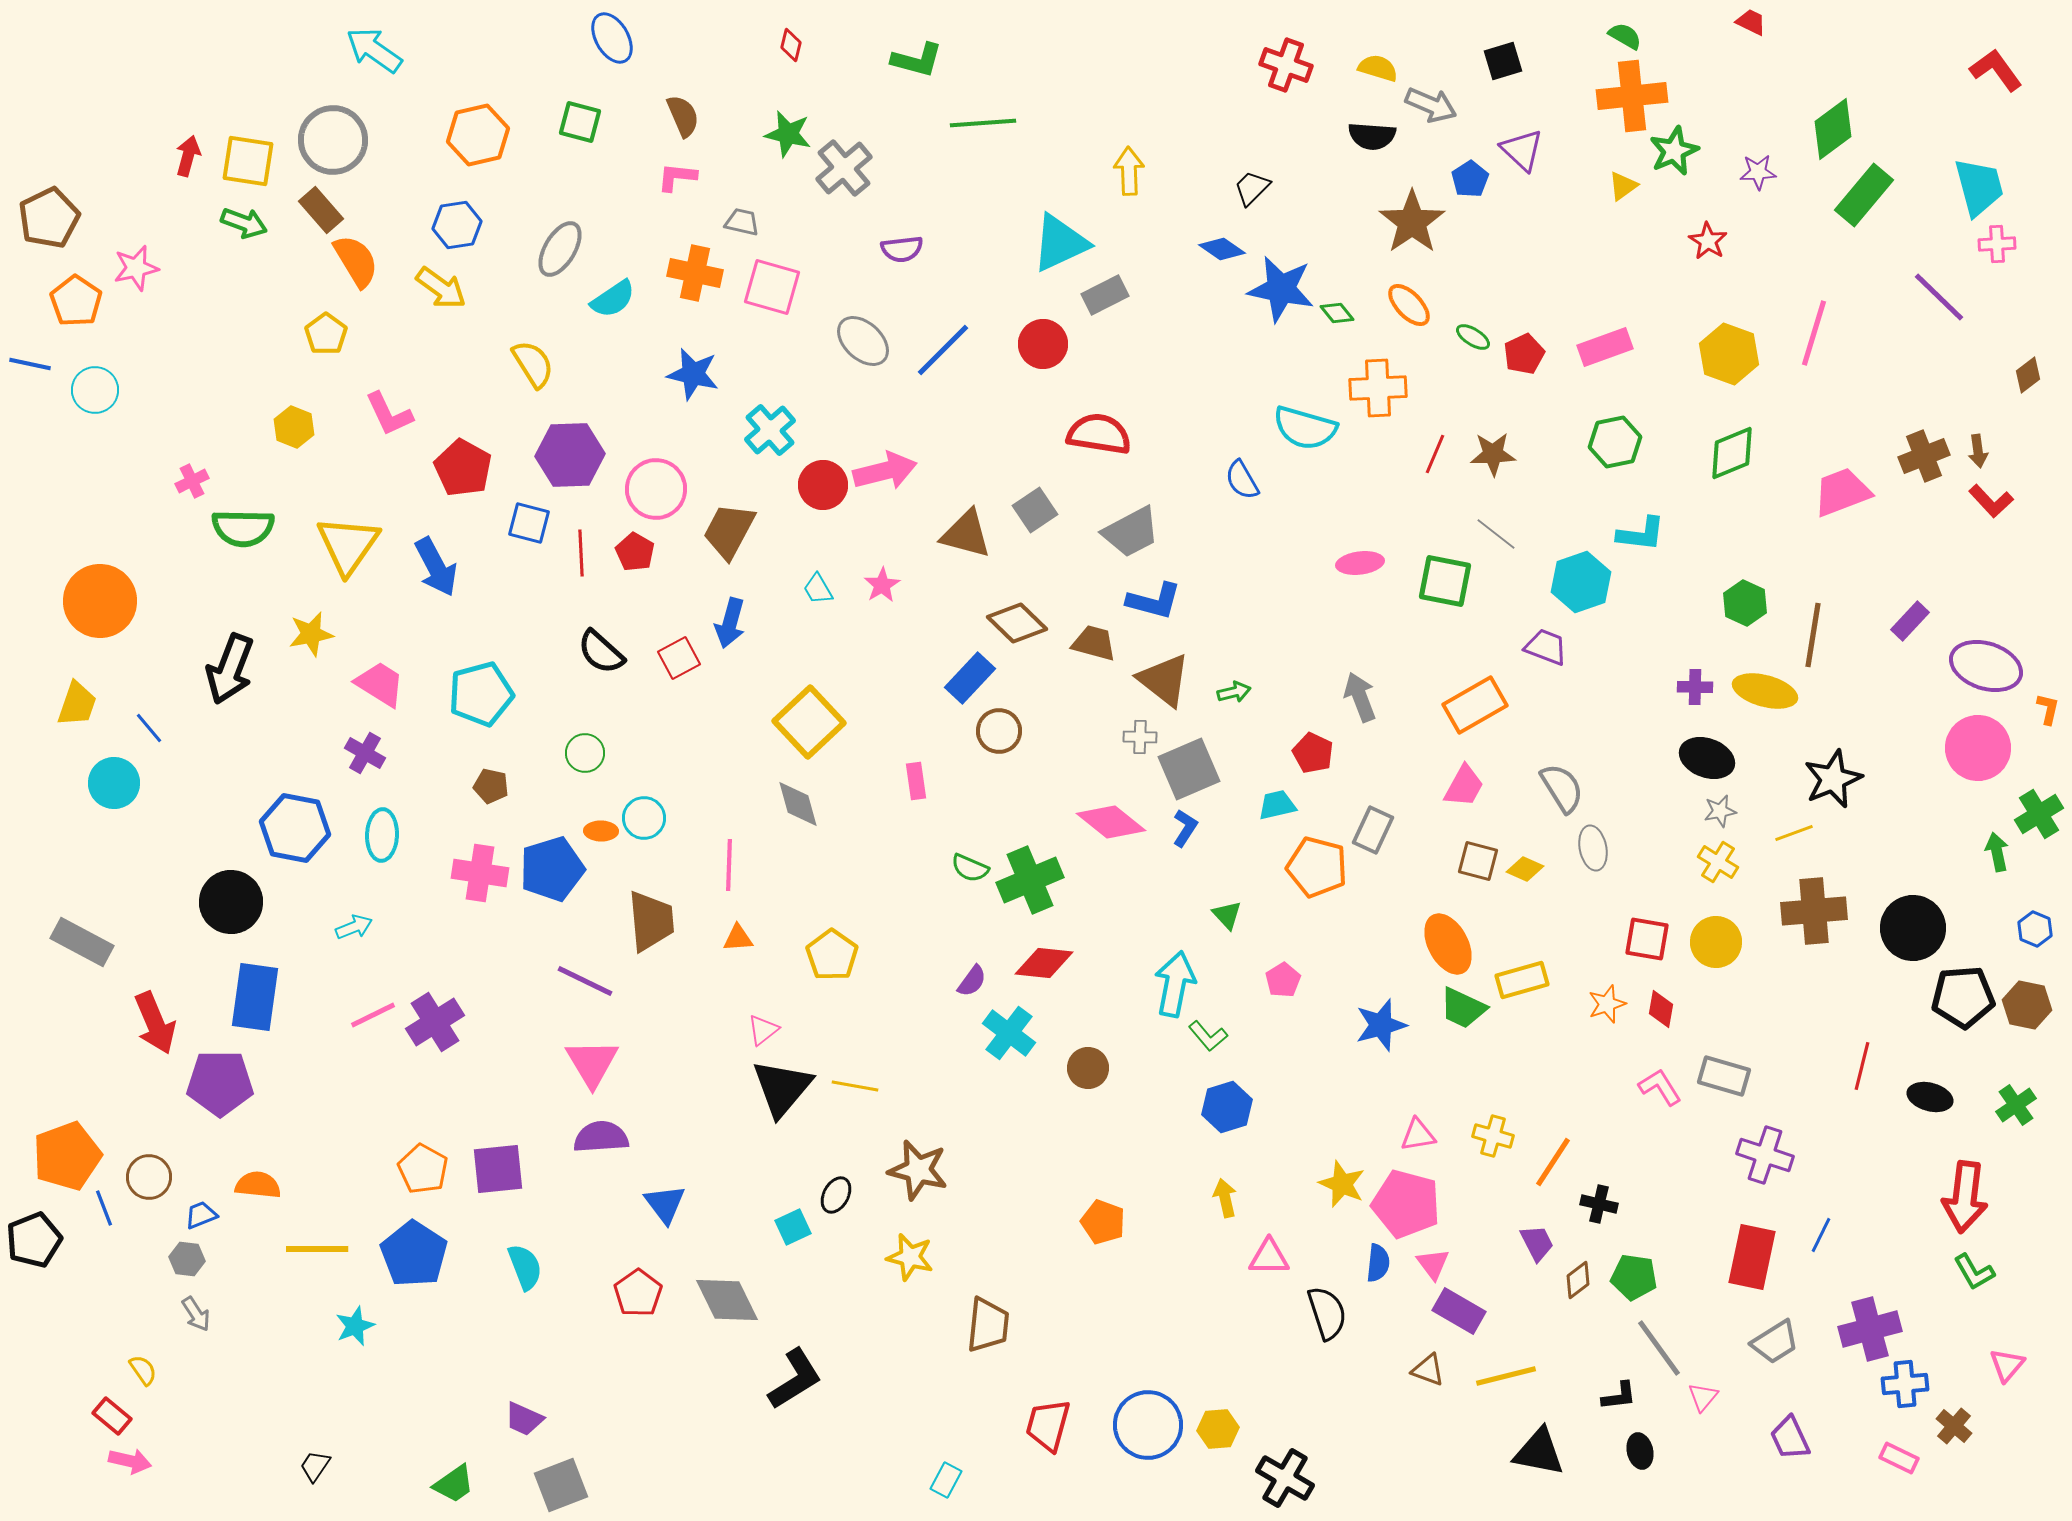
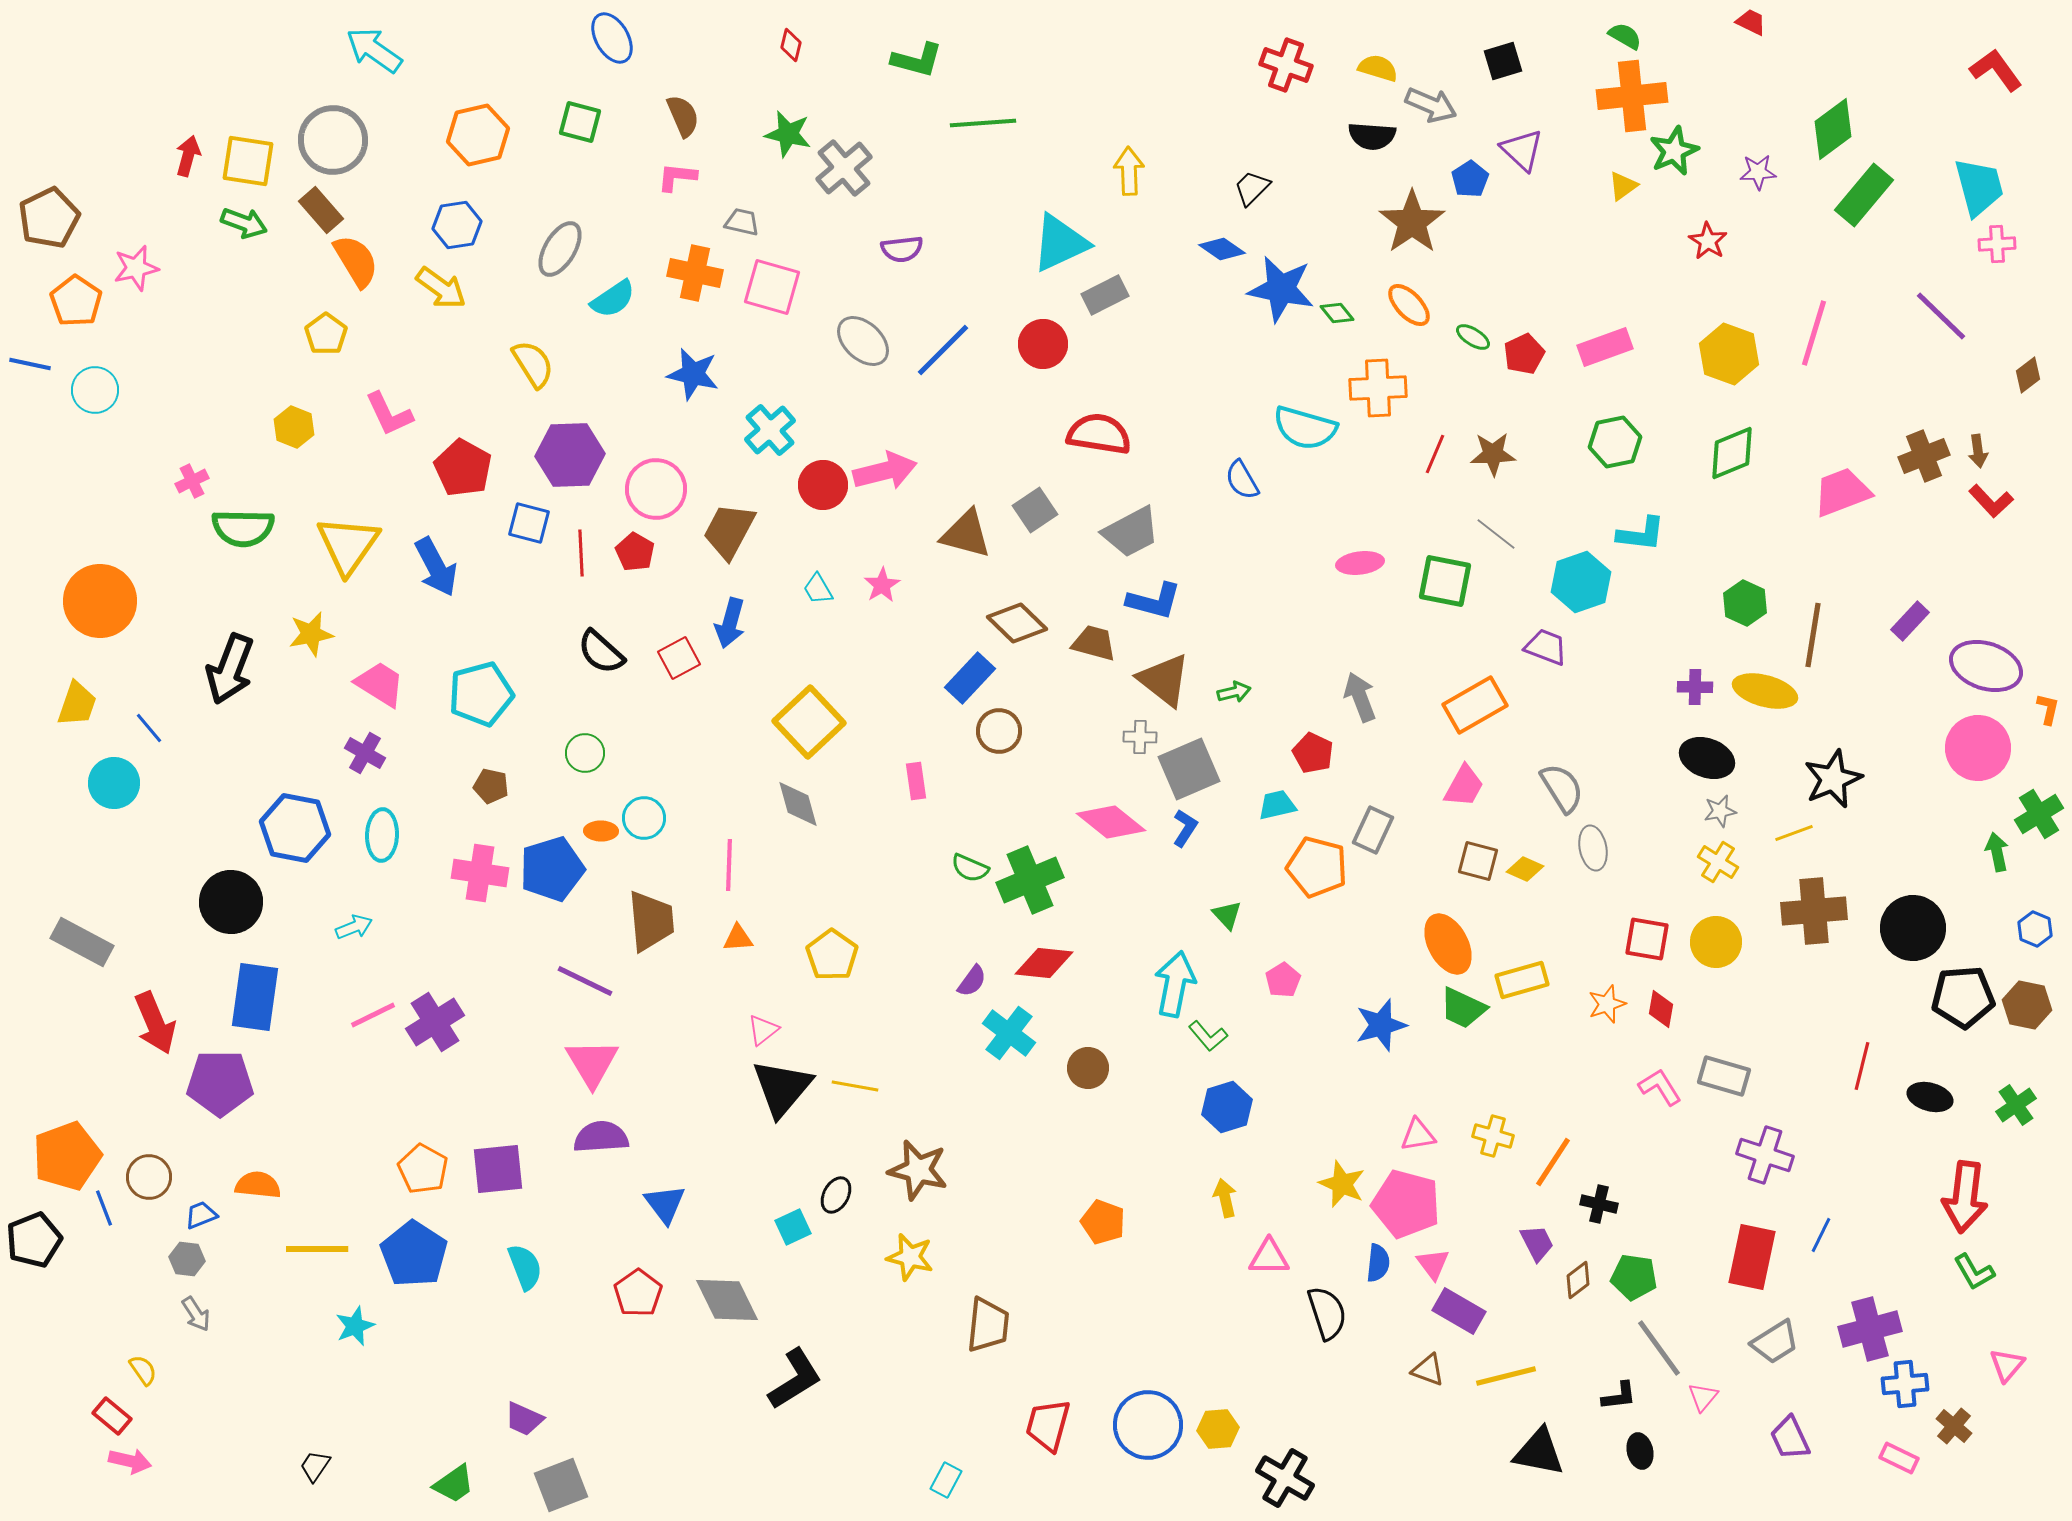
purple line at (1939, 297): moved 2 px right, 19 px down
